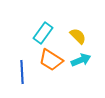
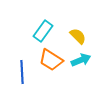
cyan rectangle: moved 2 px up
